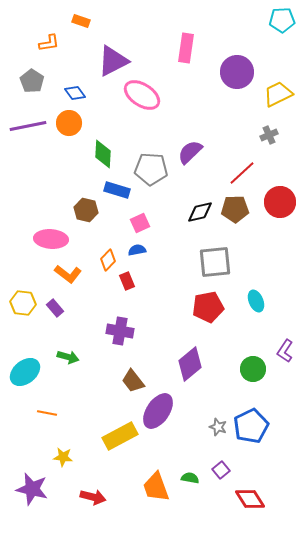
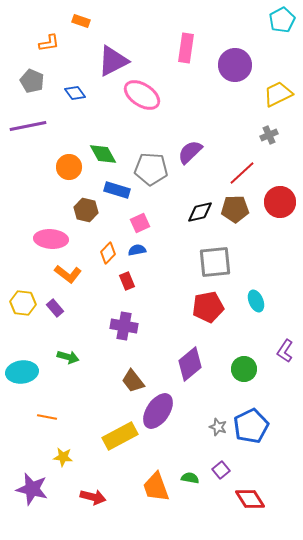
cyan pentagon at (282, 20): rotated 25 degrees counterclockwise
purple circle at (237, 72): moved 2 px left, 7 px up
gray pentagon at (32, 81): rotated 10 degrees counterclockwise
orange circle at (69, 123): moved 44 px down
green diamond at (103, 154): rotated 32 degrees counterclockwise
orange diamond at (108, 260): moved 7 px up
purple cross at (120, 331): moved 4 px right, 5 px up
green circle at (253, 369): moved 9 px left
cyan ellipse at (25, 372): moved 3 px left; rotated 32 degrees clockwise
orange line at (47, 413): moved 4 px down
